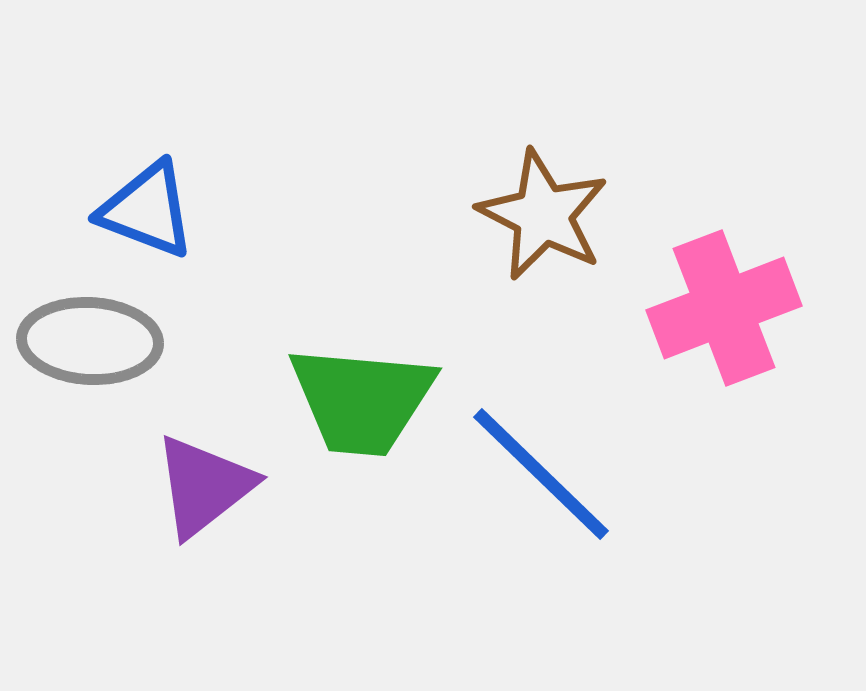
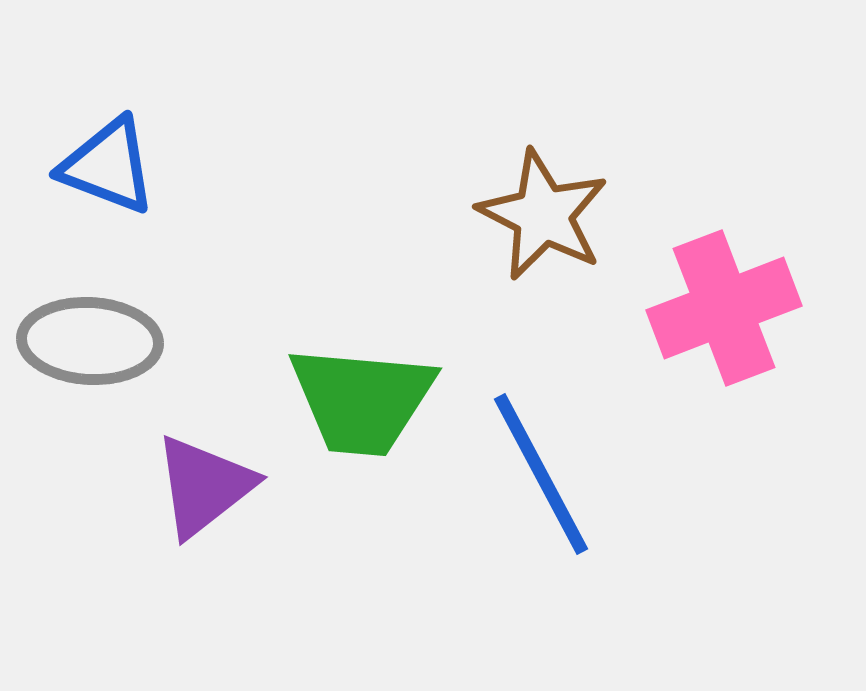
blue triangle: moved 39 px left, 44 px up
blue line: rotated 18 degrees clockwise
